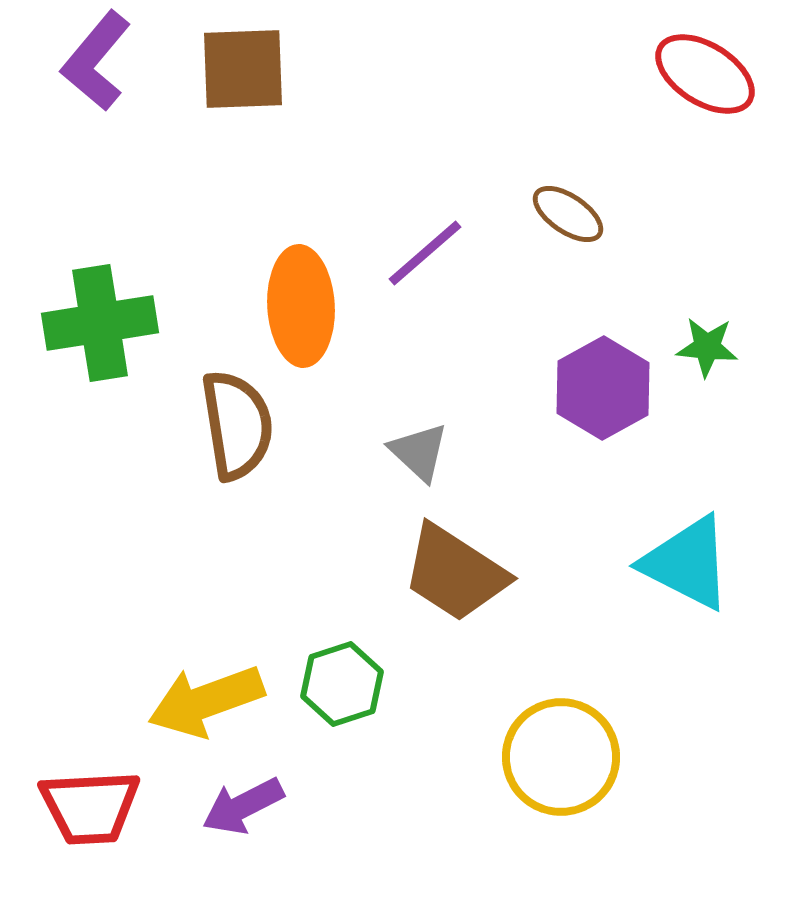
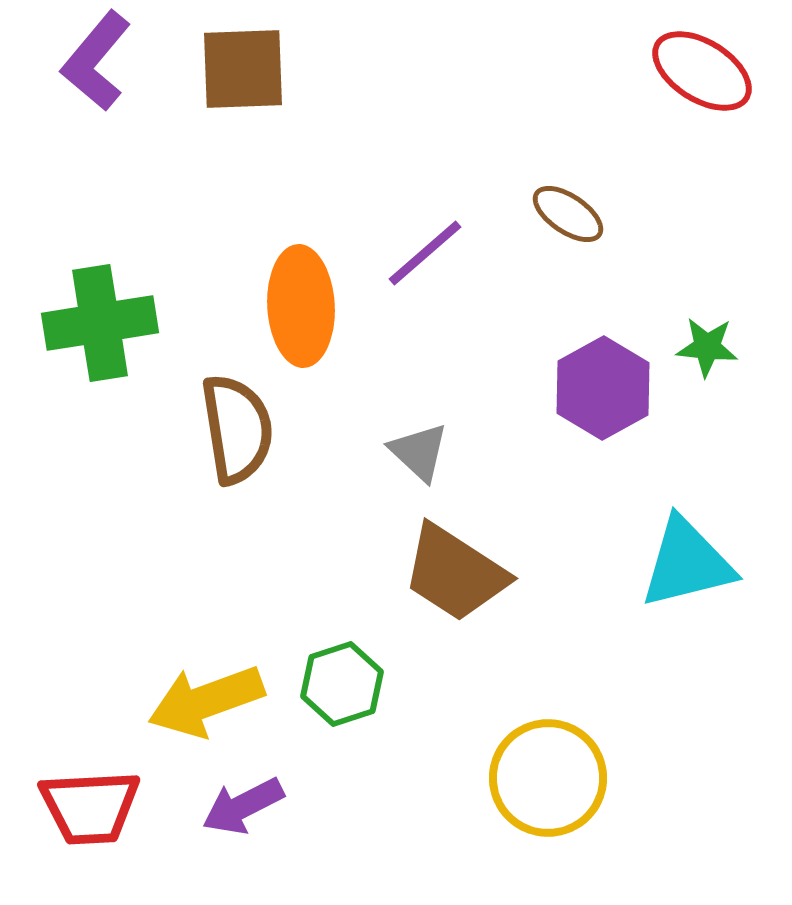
red ellipse: moved 3 px left, 3 px up
brown semicircle: moved 4 px down
cyan triangle: rotated 41 degrees counterclockwise
yellow circle: moved 13 px left, 21 px down
